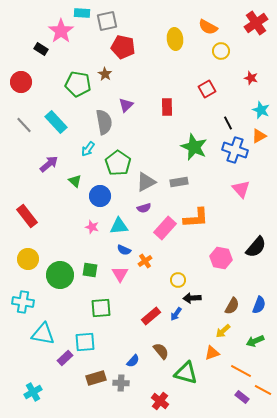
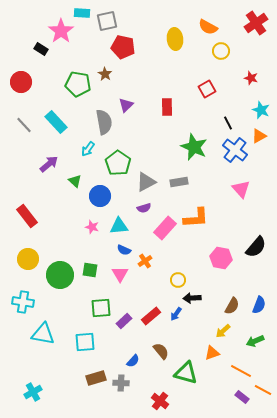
blue cross at (235, 150): rotated 20 degrees clockwise
purple rectangle at (65, 358): moved 59 px right, 37 px up
